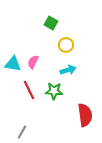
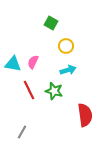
yellow circle: moved 1 px down
green star: rotated 12 degrees clockwise
